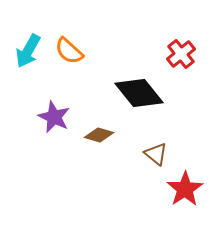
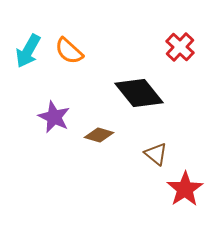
red cross: moved 1 px left, 7 px up; rotated 8 degrees counterclockwise
